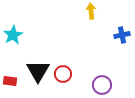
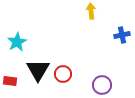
cyan star: moved 4 px right, 7 px down
black triangle: moved 1 px up
